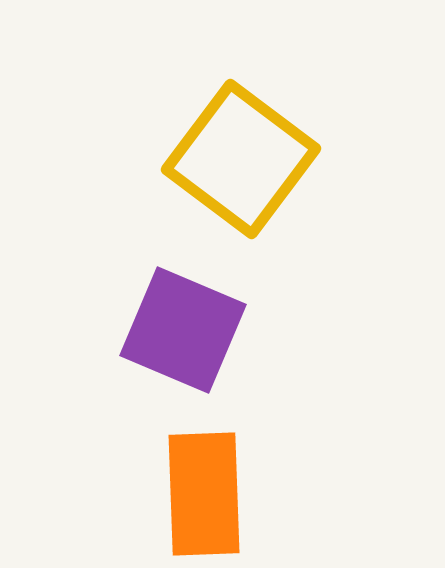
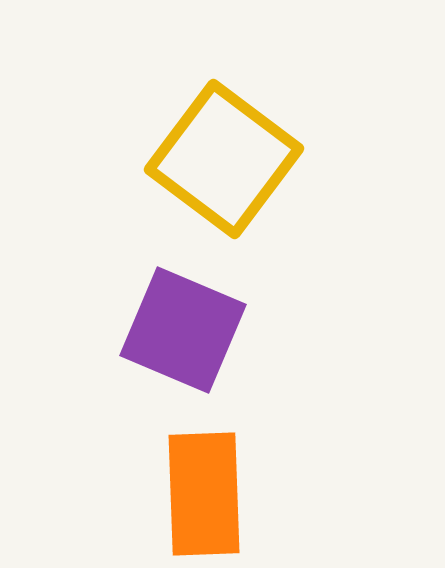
yellow square: moved 17 px left
